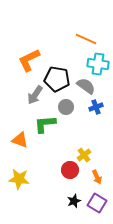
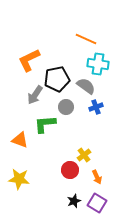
black pentagon: rotated 20 degrees counterclockwise
